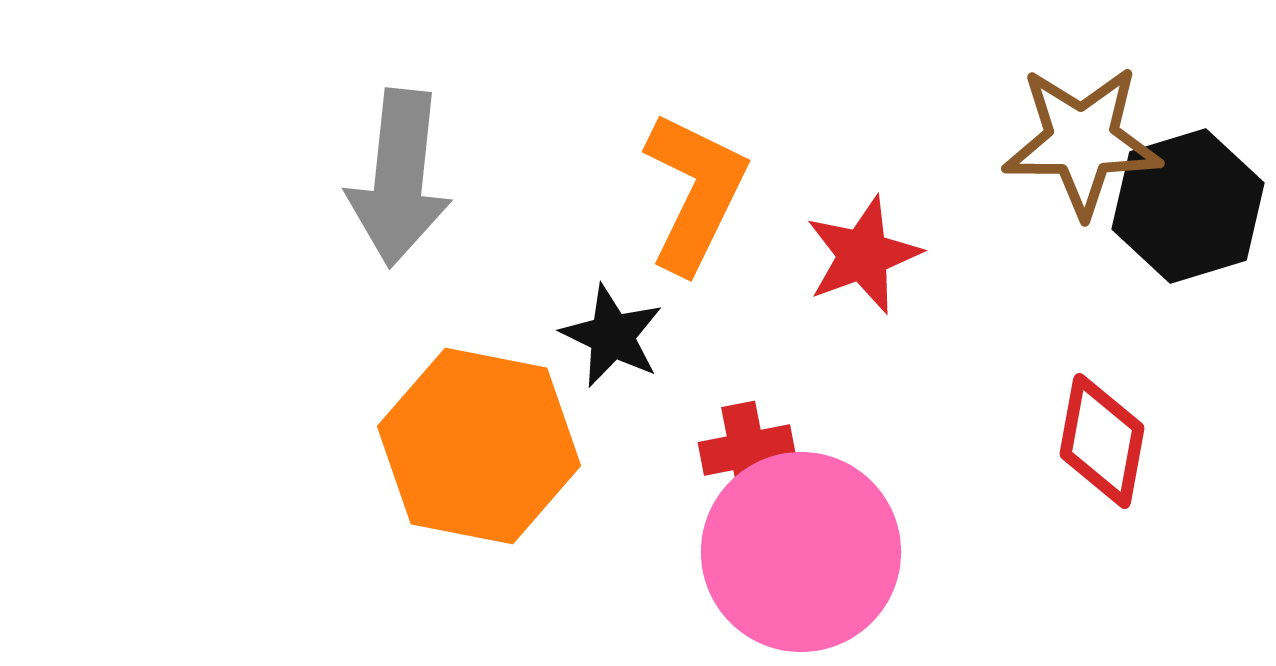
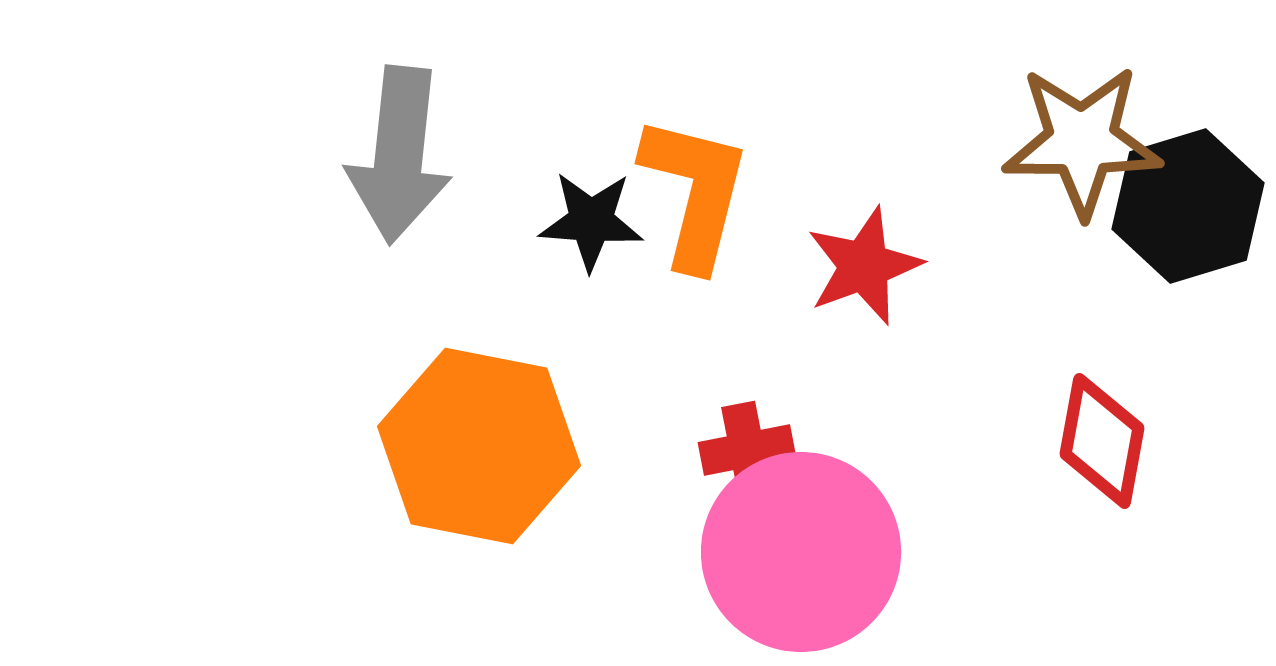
gray arrow: moved 23 px up
orange L-shape: rotated 12 degrees counterclockwise
red star: moved 1 px right, 11 px down
black star: moved 21 px left, 115 px up; rotated 22 degrees counterclockwise
